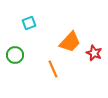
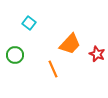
cyan square: rotated 32 degrees counterclockwise
orange trapezoid: moved 2 px down
red star: moved 3 px right, 1 px down
